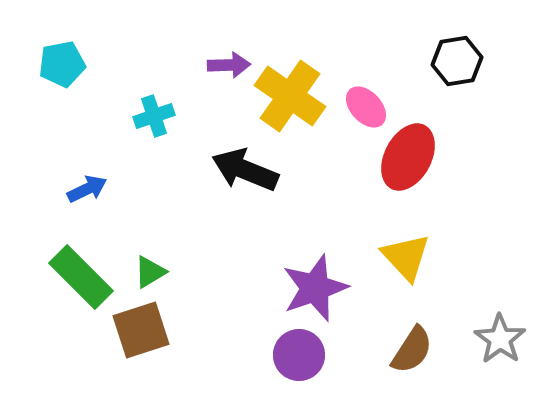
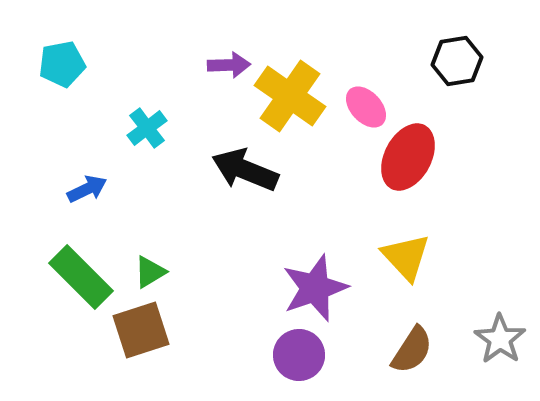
cyan cross: moved 7 px left, 12 px down; rotated 18 degrees counterclockwise
